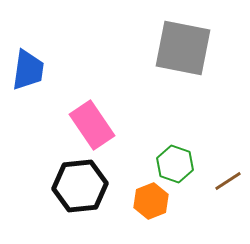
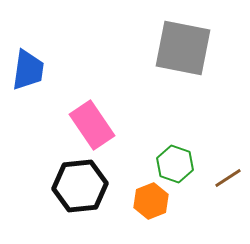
brown line: moved 3 px up
